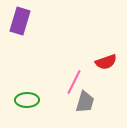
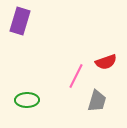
pink line: moved 2 px right, 6 px up
gray trapezoid: moved 12 px right, 1 px up
